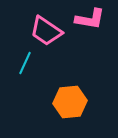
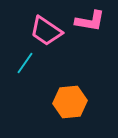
pink L-shape: moved 2 px down
cyan line: rotated 10 degrees clockwise
